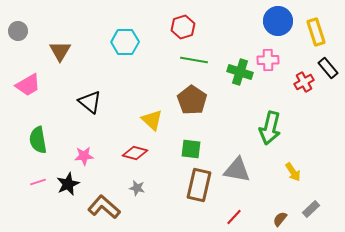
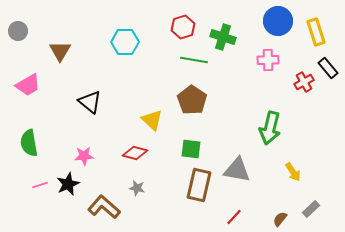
green cross: moved 17 px left, 35 px up
green semicircle: moved 9 px left, 3 px down
pink line: moved 2 px right, 3 px down
